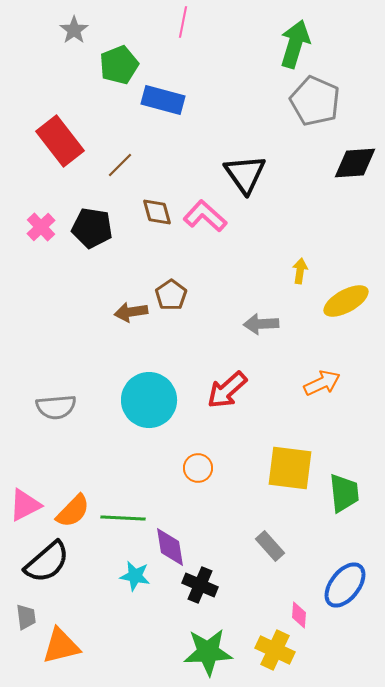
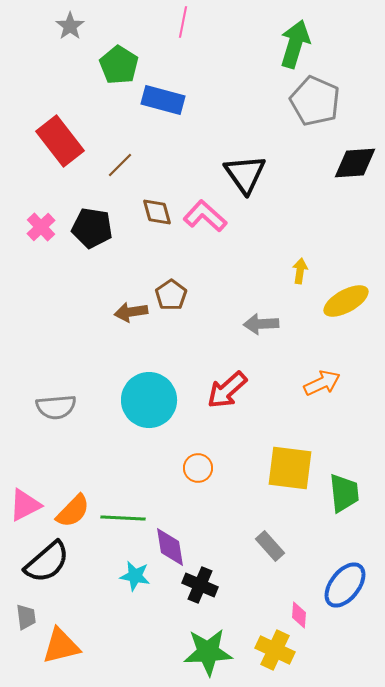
gray star: moved 4 px left, 4 px up
green pentagon: rotated 18 degrees counterclockwise
